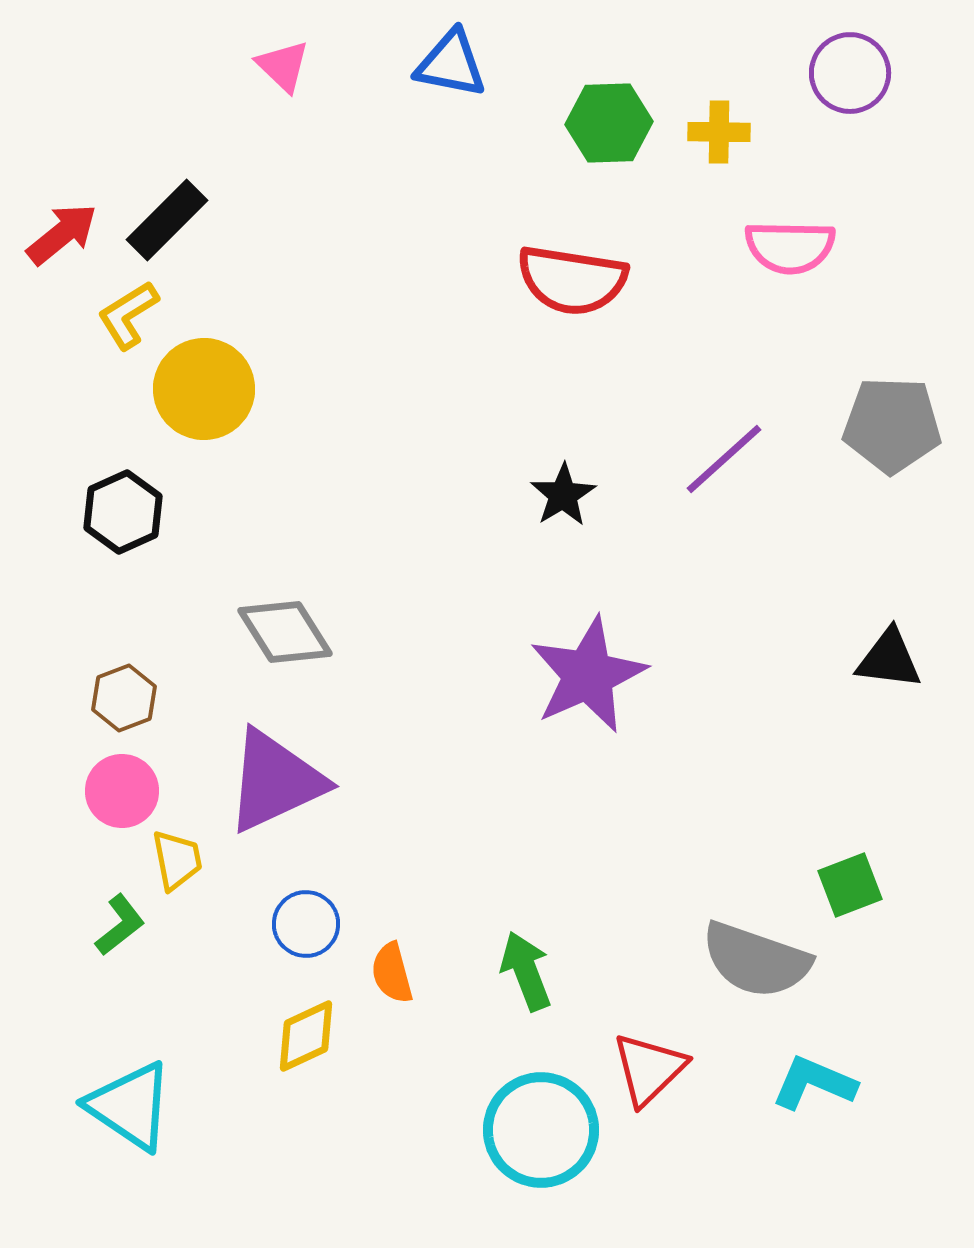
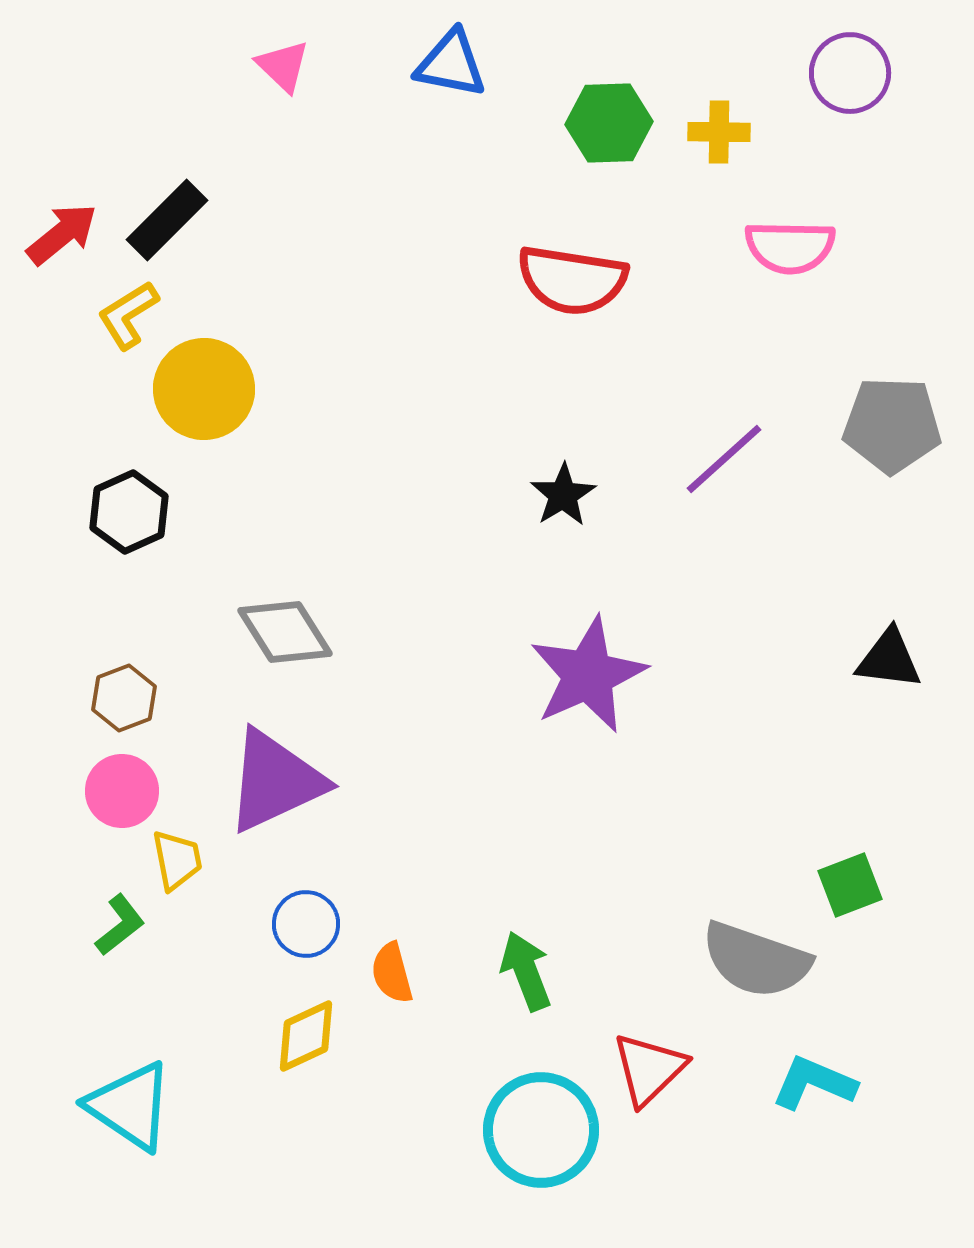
black hexagon: moved 6 px right
